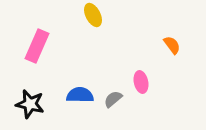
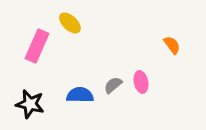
yellow ellipse: moved 23 px left, 8 px down; rotated 20 degrees counterclockwise
gray semicircle: moved 14 px up
